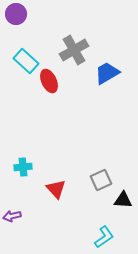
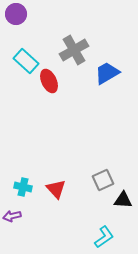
cyan cross: moved 20 px down; rotated 18 degrees clockwise
gray square: moved 2 px right
